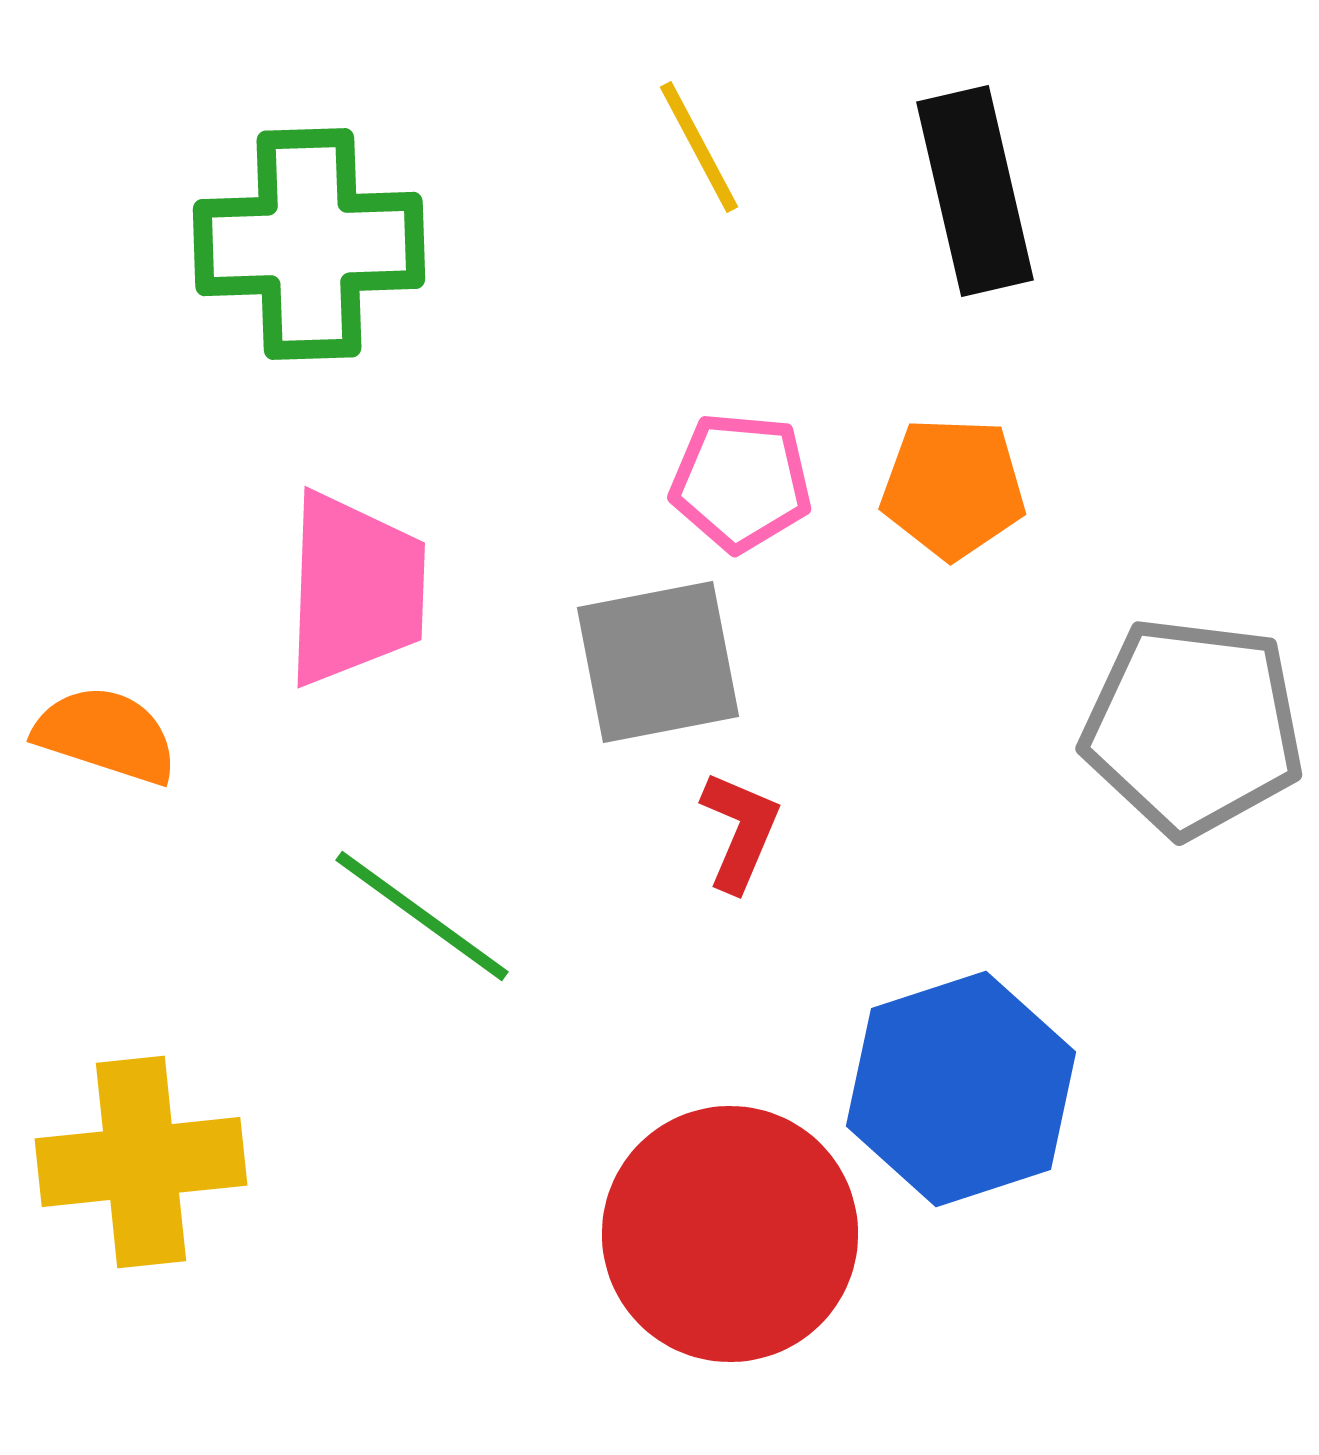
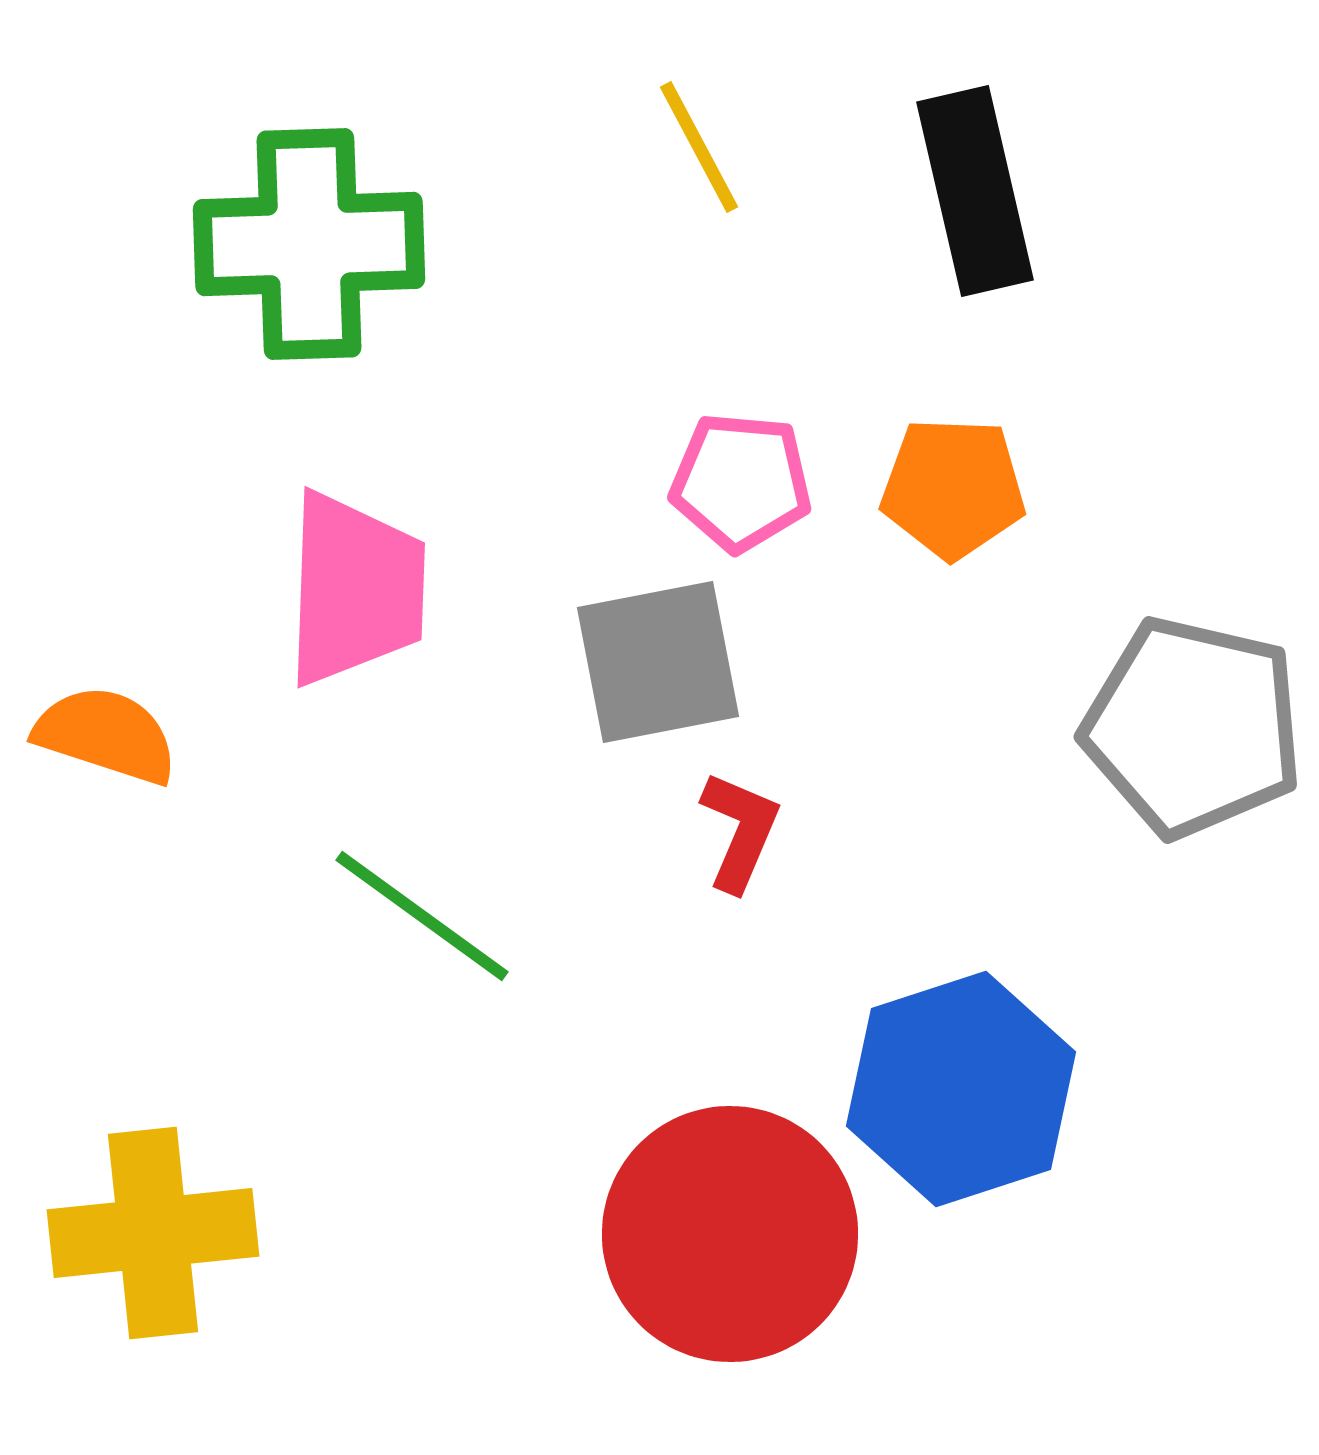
gray pentagon: rotated 6 degrees clockwise
yellow cross: moved 12 px right, 71 px down
